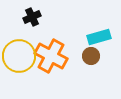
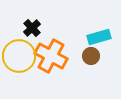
black cross: moved 11 px down; rotated 18 degrees counterclockwise
